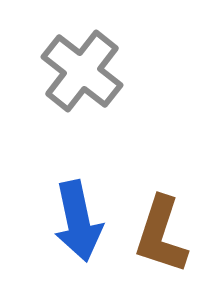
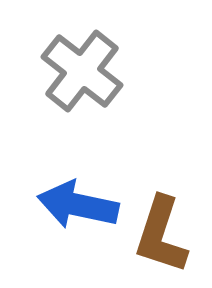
blue arrow: moved 16 px up; rotated 114 degrees clockwise
